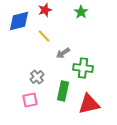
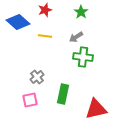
blue diamond: moved 1 px left, 1 px down; rotated 55 degrees clockwise
yellow line: moved 1 px right; rotated 40 degrees counterclockwise
gray arrow: moved 13 px right, 16 px up
green cross: moved 11 px up
green rectangle: moved 3 px down
red triangle: moved 7 px right, 5 px down
